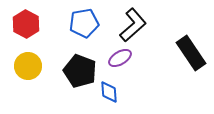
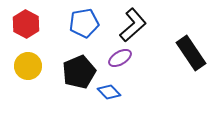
black pentagon: moved 1 px left, 1 px down; rotated 28 degrees clockwise
blue diamond: rotated 40 degrees counterclockwise
